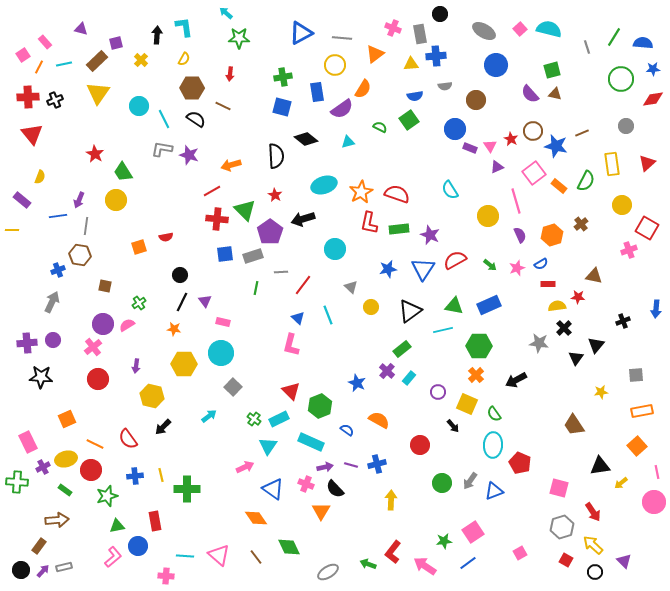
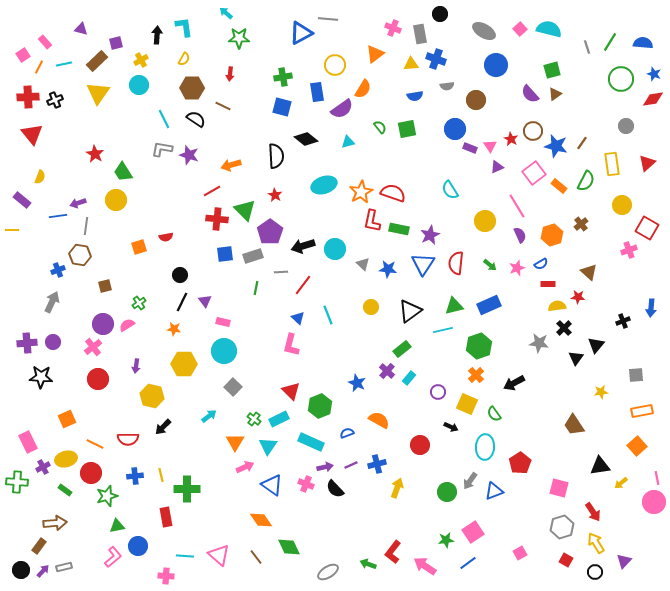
green line at (614, 37): moved 4 px left, 5 px down
gray line at (342, 38): moved 14 px left, 19 px up
blue cross at (436, 56): moved 3 px down; rotated 24 degrees clockwise
yellow cross at (141, 60): rotated 16 degrees clockwise
blue star at (653, 69): moved 1 px right, 5 px down; rotated 24 degrees clockwise
gray semicircle at (445, 86): moved 2 px right
brown triangle at (555, 94): rotated 48 degrees counterclockwise
cyan circle at (139, 106): moved 21 px up
green square at (409, 120): moved 2 px left, 9 px down; rotated 24 degrees clockwise
green semicircle at (380, 127): rotated 24 degrees clockwise
brown line at (582, 133): moved 10 px down; rotated 32 degrees counterclockwise
red semicircle at (397, 194): moved 4 px left, 1 px up
purple arrow at (79, 200): moved 1 px left, 3 px down; rotated 49 degrees clockwise
pink line at (516, 201): moved 1 px right, 5 px down; rotated 15 degrees counterclockwise
yellow circle at (488, 216): moved 3 px left, 5 px down
black arrow at (303, 219): moved 27 px down
red L-shape at (369, 223): moved 3 px right, 2 px up
green rectangle at (399, 229): rotated 18 degrees clockwise
purple star at (430, 235): rotated 24 degrees clockwise
red semicircle at (455, 260): moved 1 px right, 3 px down; rotated 55 degrees counterclockwise
blue star at (388, 269): rotated 18 degrees clockwise
blue triangle at (423, 269): moved 5 px up
brown triangle at (594, 276): moved 5 px left, 4 px up; rotated 30 degrees clockwise
brown square at (105, 286): rotated 24 degrees counterclockwise
gray triangle at (351, 287): moved 12 px right, 23 px up
green triangle at (454, 306): rotated 24 degrees counterclockwise
blue arrow at (656, 309): moved 5 px left, 1 px up
purple circle at (53, 340): moved 2 px down
green hexagon at (479, 346): rotated 20 degrees counterclockwise
cyan circle at (221, 353): moved 3 px right, 2 px up
black arrow at (516, 380): moved 2 px left, 3 px down
black arrow at (453, 426): moved 2 px left, 1 px down; rotated 24 degrees counterclockwise
blue semicircle at (347, 430): moved 3 px down; rotated 56 degrees counterclockwise
red semicircle at (128, 439): rotated 55 degrees counterclockwise
cyan ellipse at (493, 445): moved 8 px left, 2 px down
red pentagon at (520, 463): rotated 15 degrees clockwise
purple line at (351, 465): rotated 40 degrees counterclockwise
red circle at (91, 470): moved 3 px down
pink line at (657, 472): moved 6 px down
green circle at (442, 483): moved 5 px right, 9 px down
blue triangle at (273, 489): moved 1 px left, 4 px up
yellow arrow at (391, 500): moved 6 px right, 12 px up; rotated 18 degrees clockwise
orange triangle at (321, 511): moved 86 px left, 69 px up
orange diamond at (256, 518): moved 5 px right, 2 px down
brown arrow at (57, 520): moved 2 px left, 3 px down
red rectangle at (155, 521): moved 11 px right, 4 px up
green star at (444, 541): moved 2 px right, 1 px up
yellow arrow at (593, 545): moved 3 px right, 2 px up; rotated 15 degrees clockwise
purple triangle at (624, 561): rotated 28 degrees clockwise
